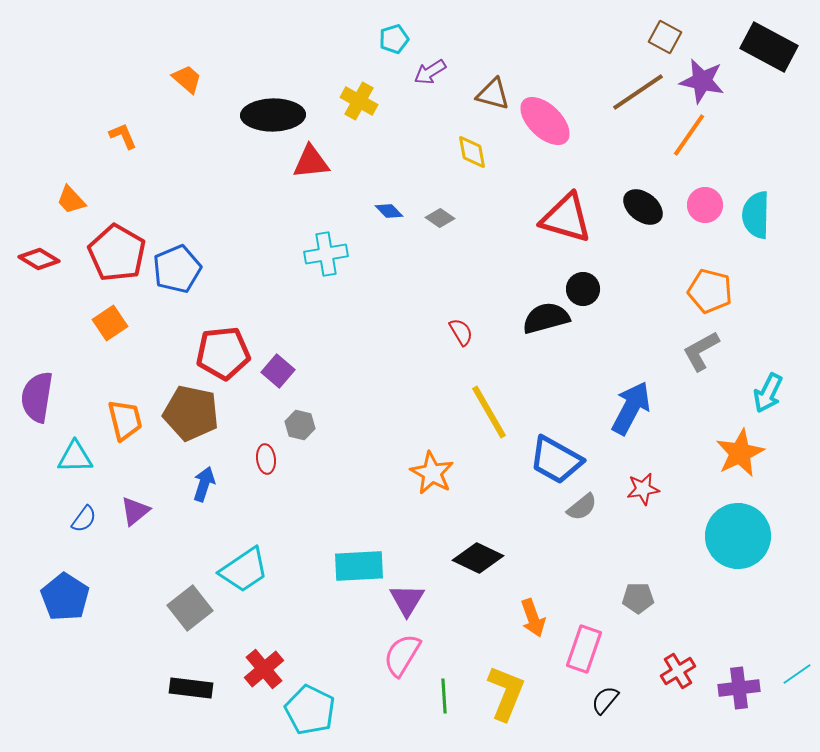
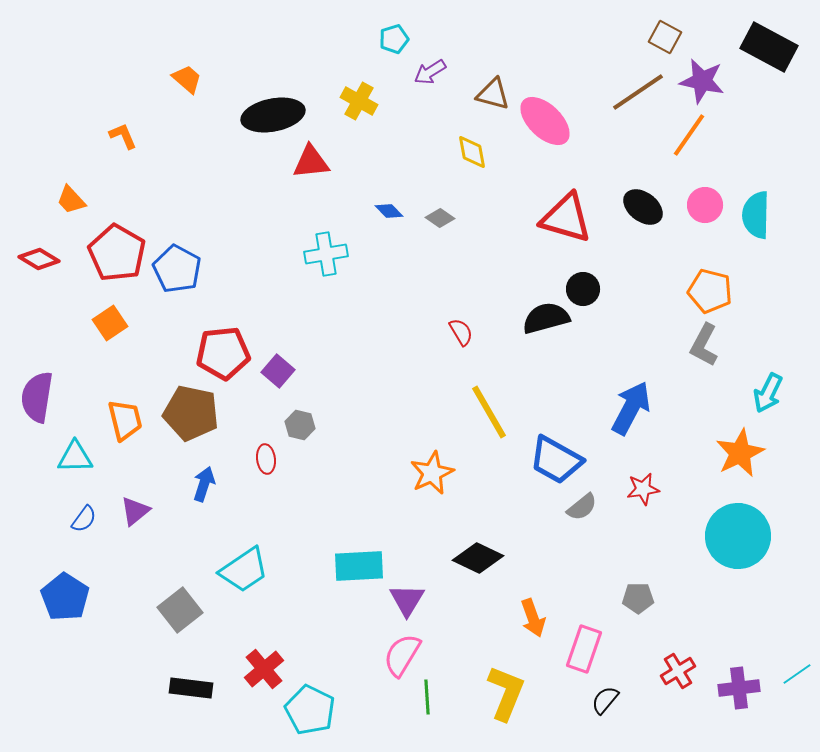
black ellipse at (273, 115): rotated 10 degrees counterclockwise
blue pentagon at (177, 269): rotated 21 degrees counterclockwise
gray L-shape at (701, 351): moved 3 px right, 6 px up; rotated 33 degrees counterclockwise
orange star at (432, 473): rotated 18 degrees clockwise
gray square at (190, 608): moved 10 px left, 2 px down
green line at (444, 696): moved 17 px left, 1 px down
